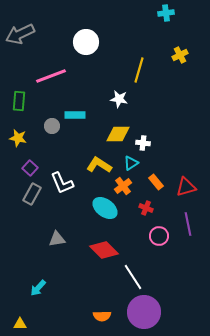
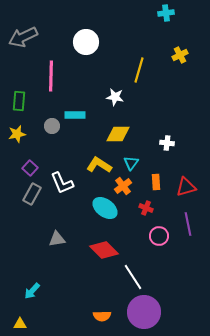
gray arrow: moved 3 px right, 3 px down
pink line: rotated 68 degrees counterclockwise
white star: moved 4 px left, 2 px up
yellow star: moved 1 px left, 4 px up; rotated 24 degrees counterclockwise
white cross: moved 24 px right
cyan triangle: rotated 21 degrees counterclockwise
orange rectangle: rotated 35 degrees clockwise
cyan arrow: moved 6 px left, 3 px down
